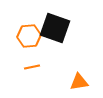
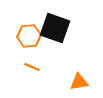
orange line: rotated 35 degrees clockwise
